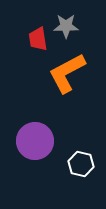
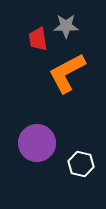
purple circle: moved 2 px right, 2 px down
